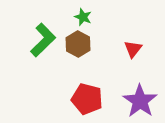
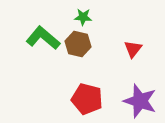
green star: rotated 18 degrees counterclockwise
green L-shape: moved 2 px up; rotated 96 degrees counterclockwise
brown hexagon: rotated 15 degrees counterclockwise
purple star: rotated 16 degrees counterclockwise
